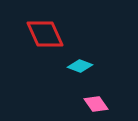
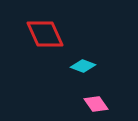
cyan diamond: moved 3 px right
